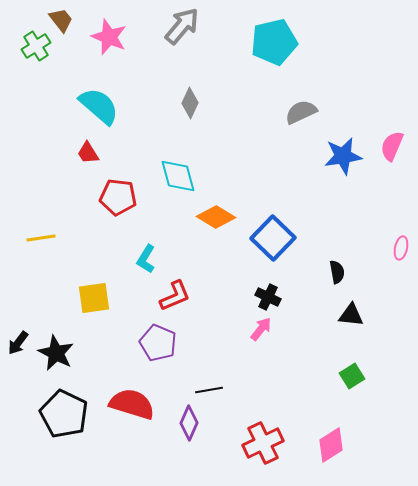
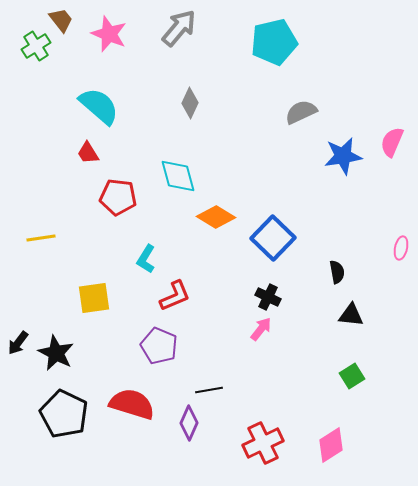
gray arrow: moved 3 px left, 2 px down
pink star: moved 3 px up
pink semicircle: moved 4 px up
purple pentagon: moved 1 px right, 3 px down
